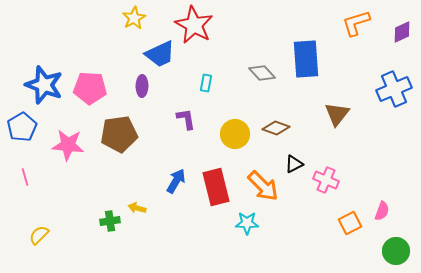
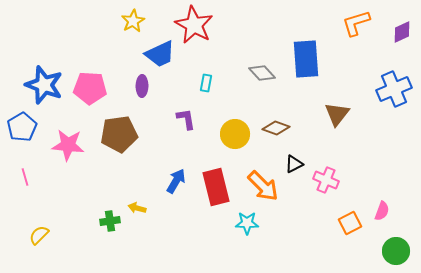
yellow star: moved 1 px left, 3 px down
